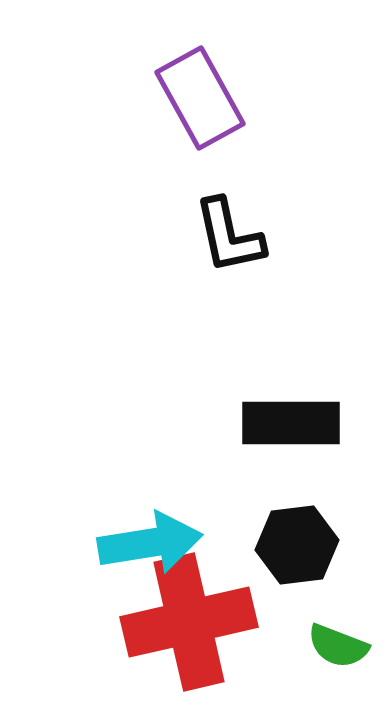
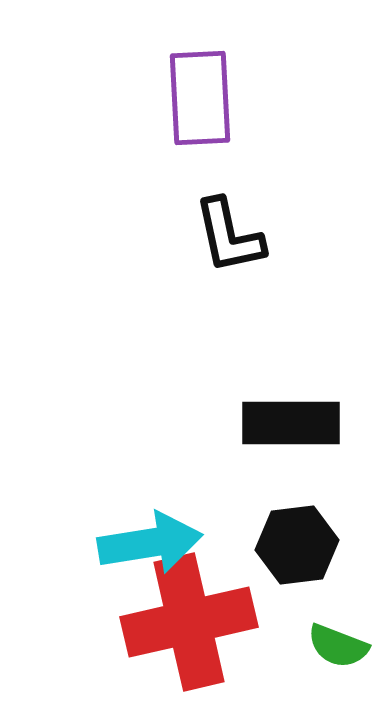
purple rectangle: rotated 26 degrees clockwise
